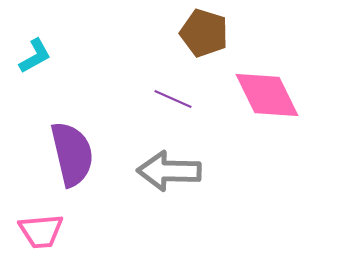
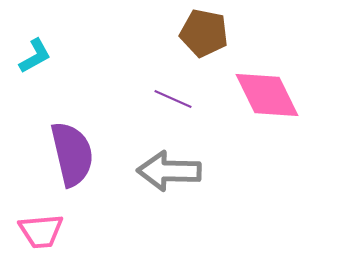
brown pentagon: rotated 6 degrees counterclockwise
